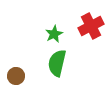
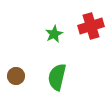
red cross: rotated 10 degrees clockwise
green semicircle: moved 14 px down
